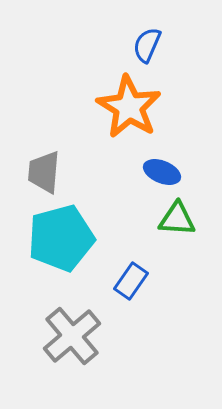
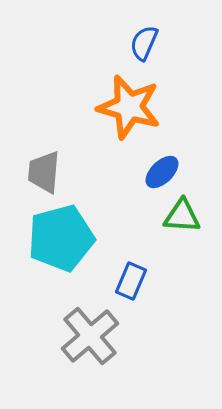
blue semicircle: moved 3 px left, 2 px up
orange star: rotated 16 degrees counterclockwise
blue ellipse: rotated 66 degrees counterclockwise
green triangle: moved 5 px right, 3 px up
blue rectangle: rotated 12 degrees counterclockwise
gray cross: moved 18 px right
